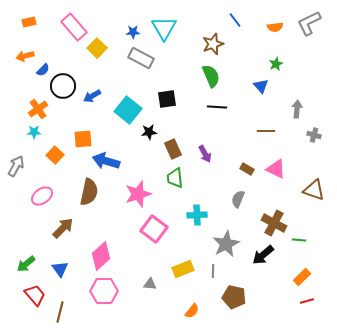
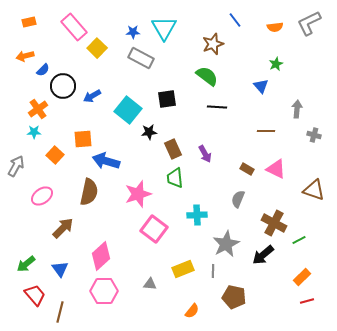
green semicircle at (211, 76): moved 4 px left; rotated 30 degrees counterclockwise
green line at (299, 240): rotated 32 degrees counterclockwise
